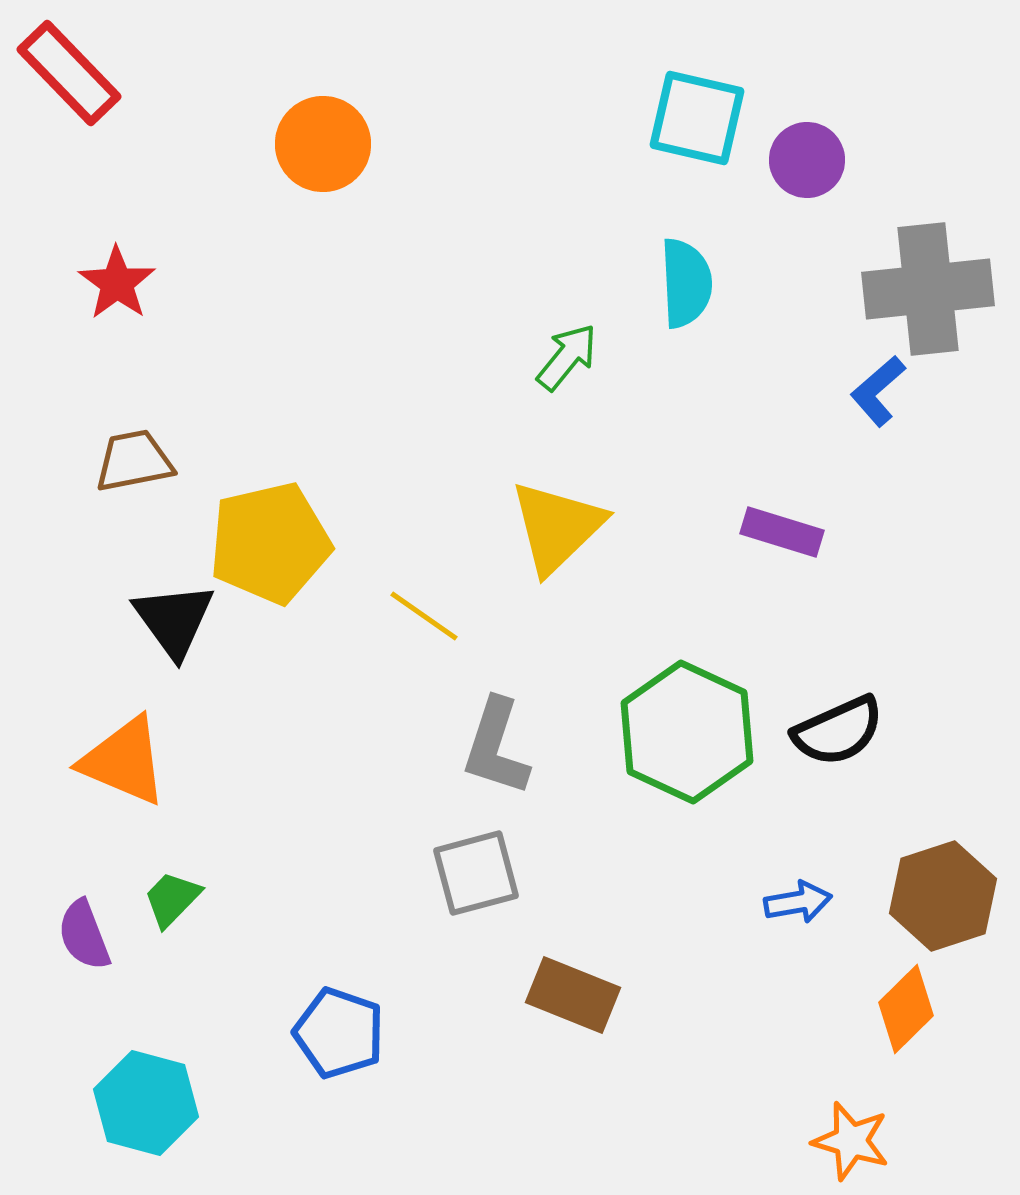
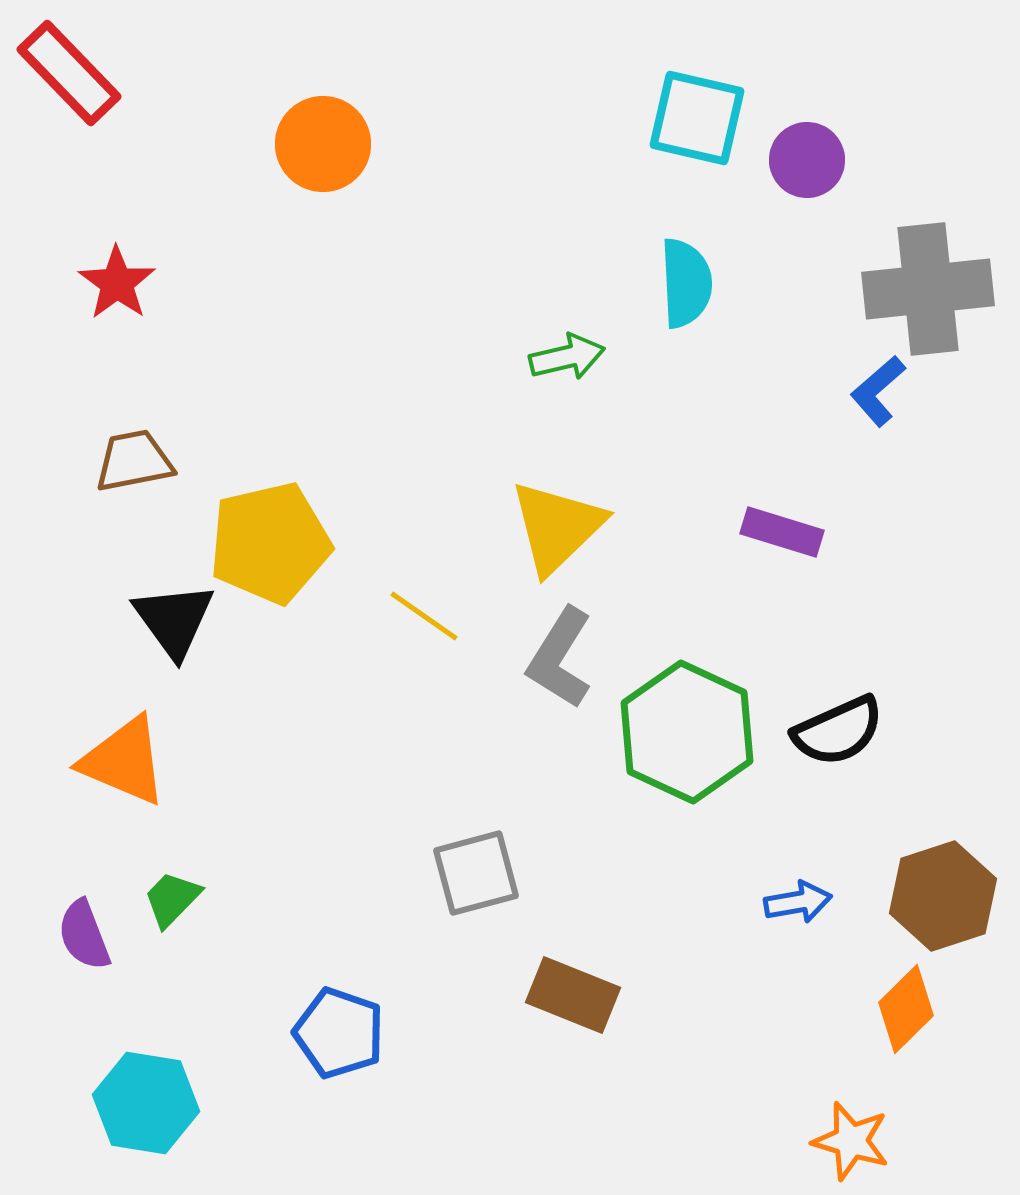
green arrow: rotated 38 degrees clockwise
gray L-shape: moved 64 px right, 89 px up; rotated 14 degrees clockwise
cyan hexagon: rotated 6 degrees counterclockwise
